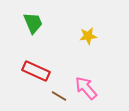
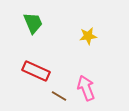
pink arrow: rotated 20 degrees clockwise
